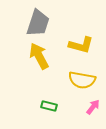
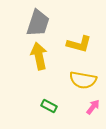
yellow L-shape: moved 2 px left, 1 px up
yellow arrow: rotated 16 degrees clockwise
yellow semicircle: moved 1 px right
green rectangle: rotated 14 degrees clockwise
